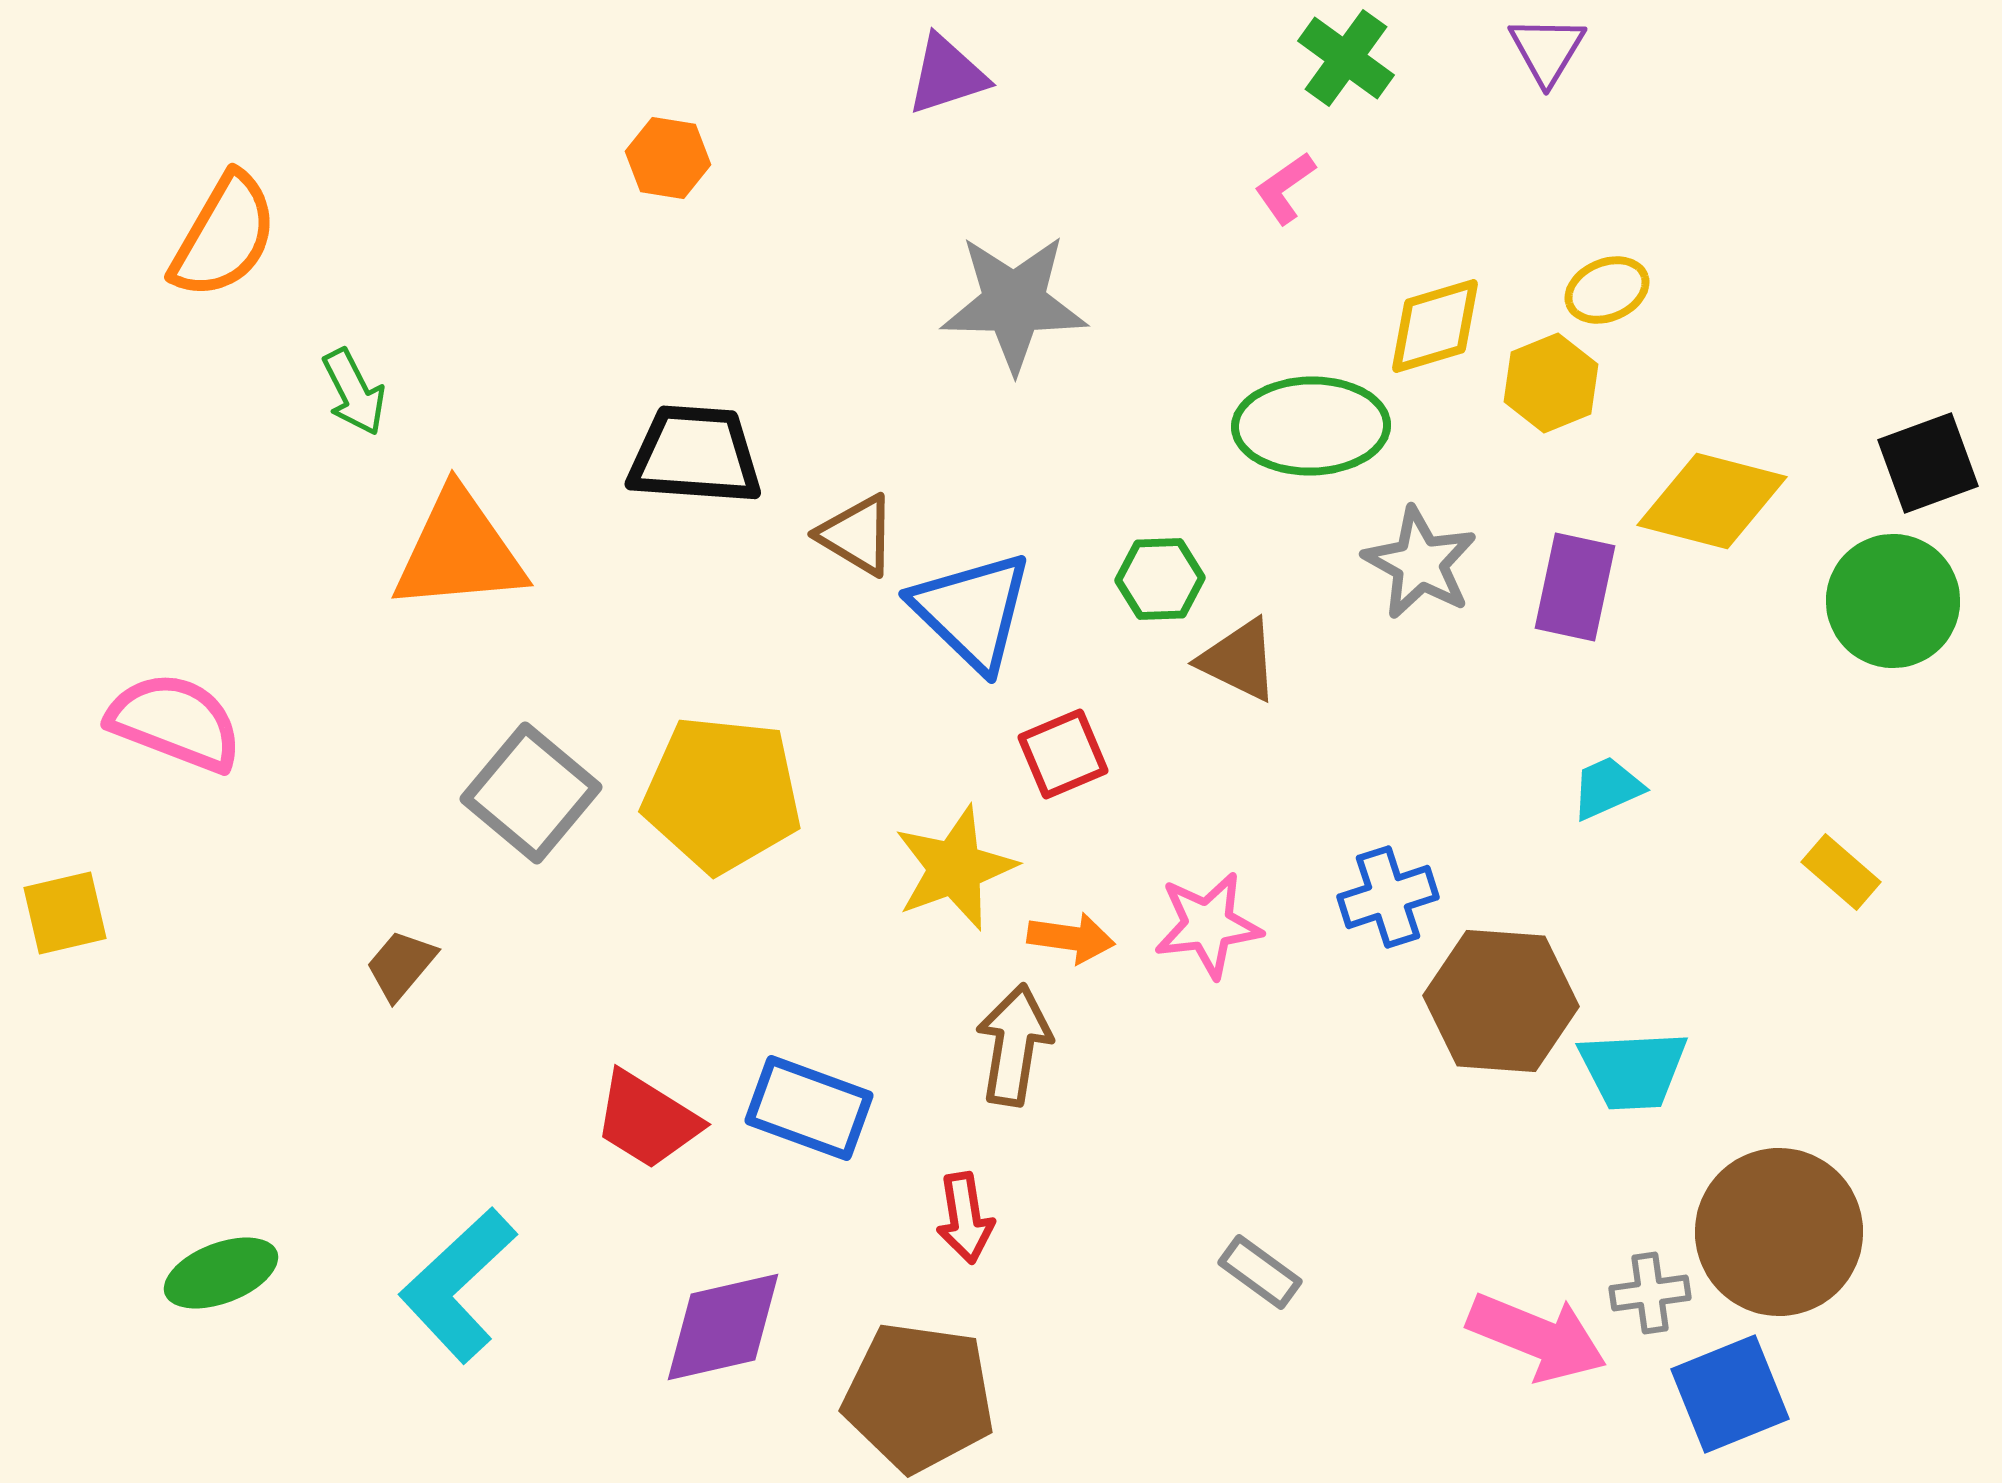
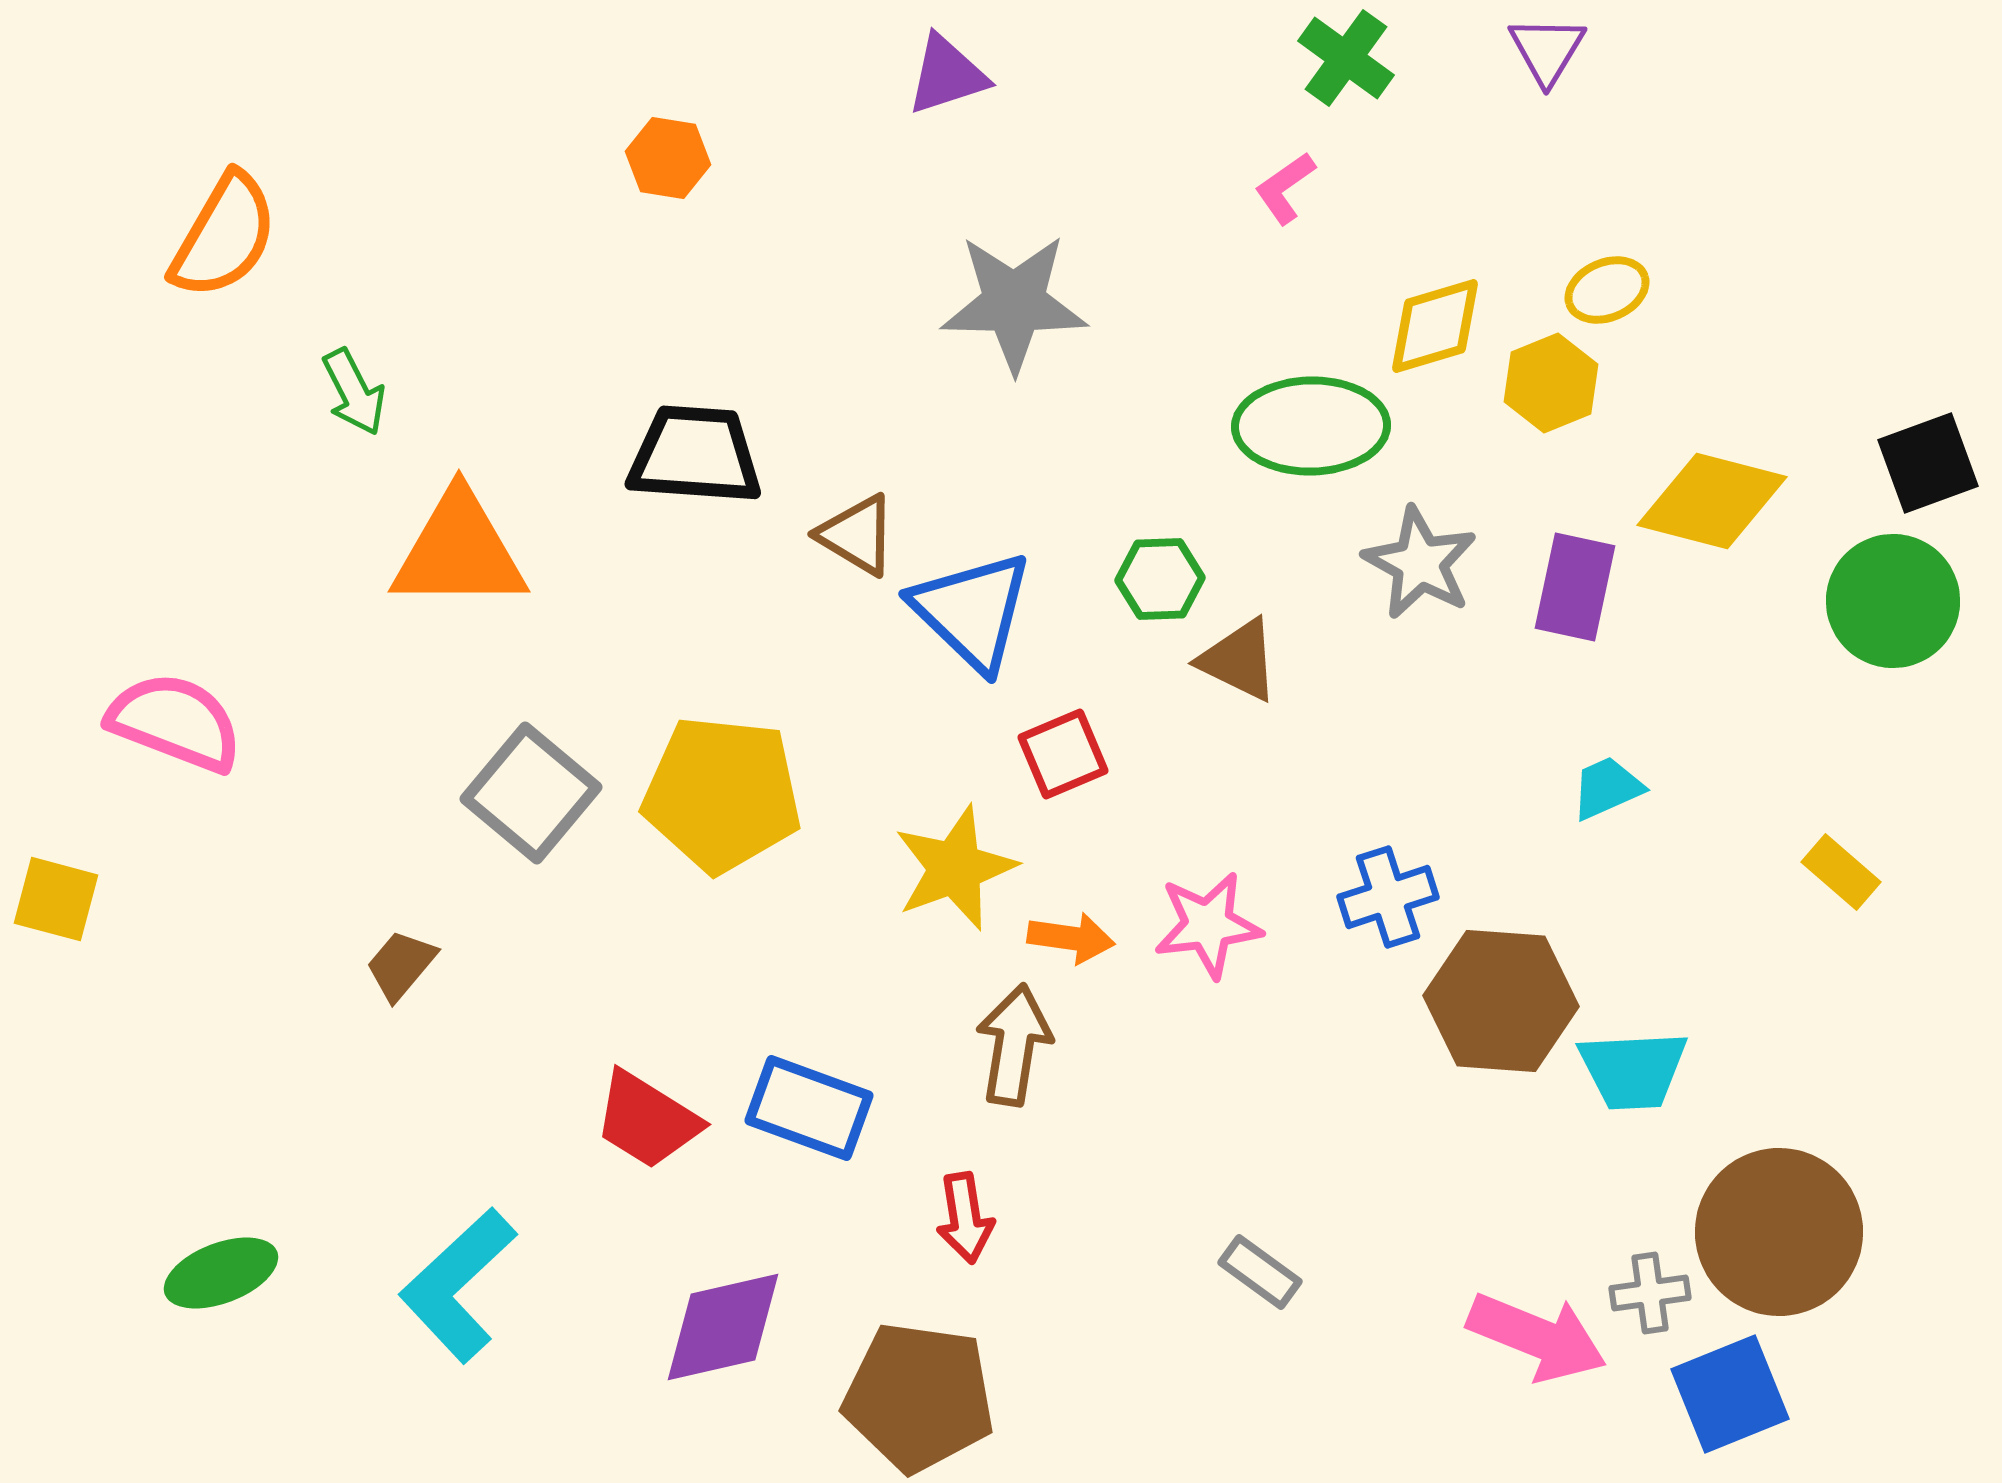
orange triangle at (459, 551): rotated 5 degrees clockwise
yellow square at (65, 913): moved 9 px left, 14 px up; rotated 28 degrees clockwise
